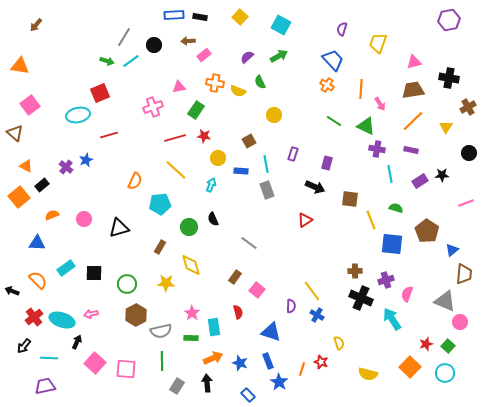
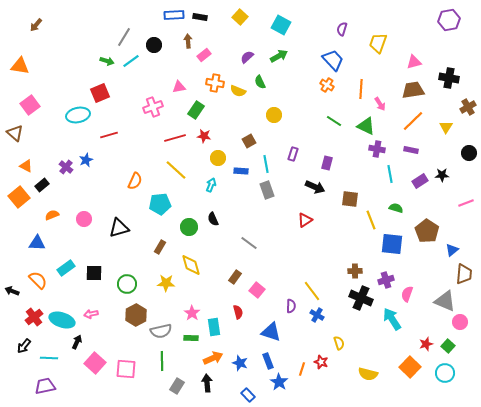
brown arrow at (188, 41): rotated 88 degrees clockwise
